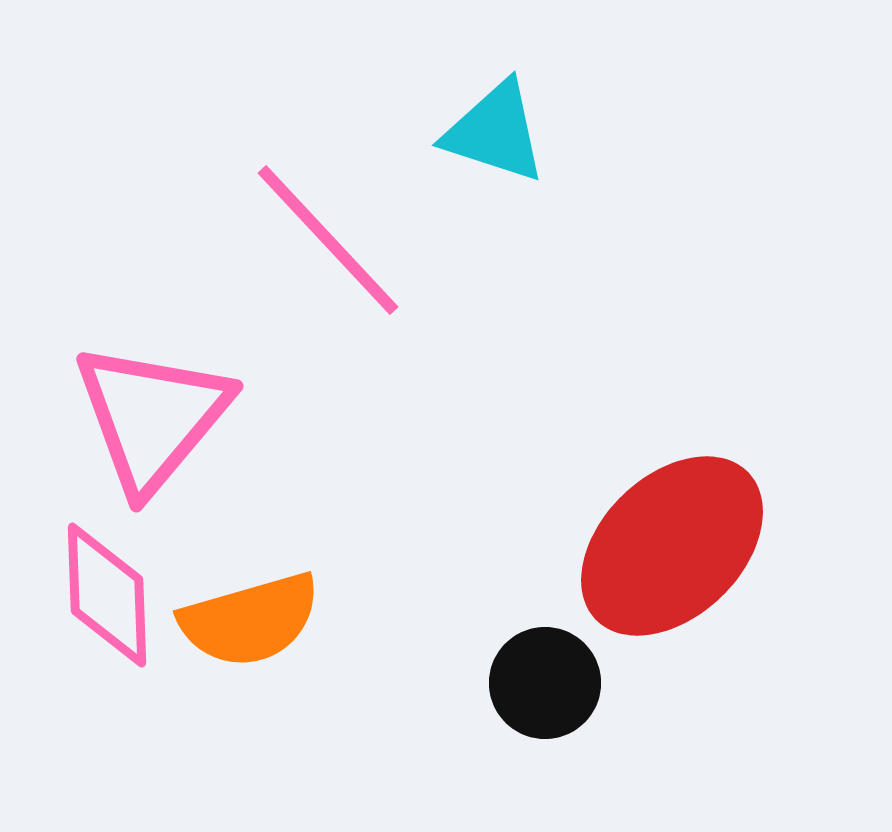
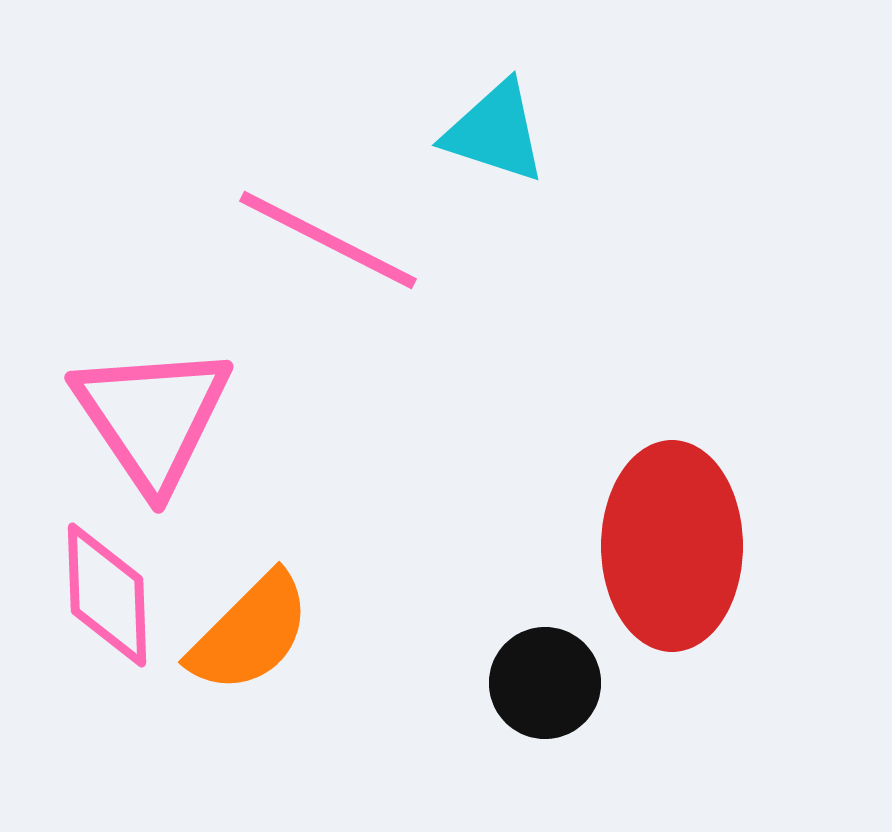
pink line: rotated 20 degrees counterclockwise
pink triangle: rotated 14 degrees counterclockwise
red ellipse: rotated 46 degrees counterclockwise
orange semicircle: moved 13 px down; rotated 29 degrees counterclockwise
